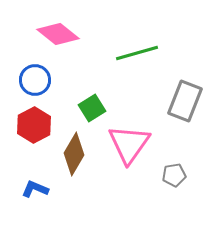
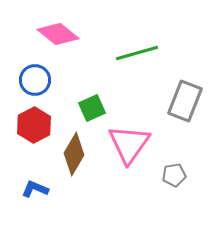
green square: rotated 8 degrees clockwise
